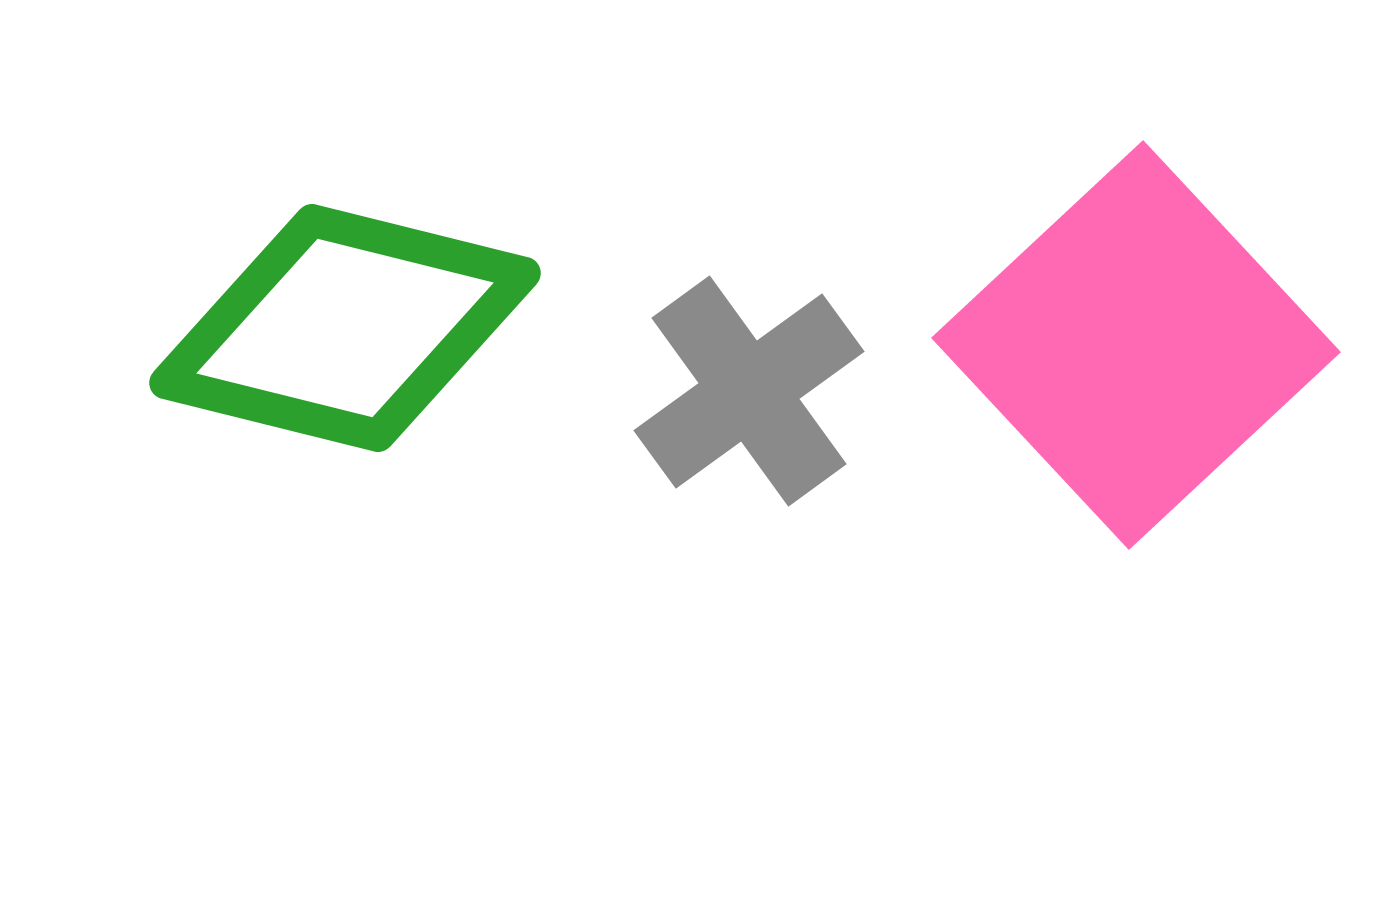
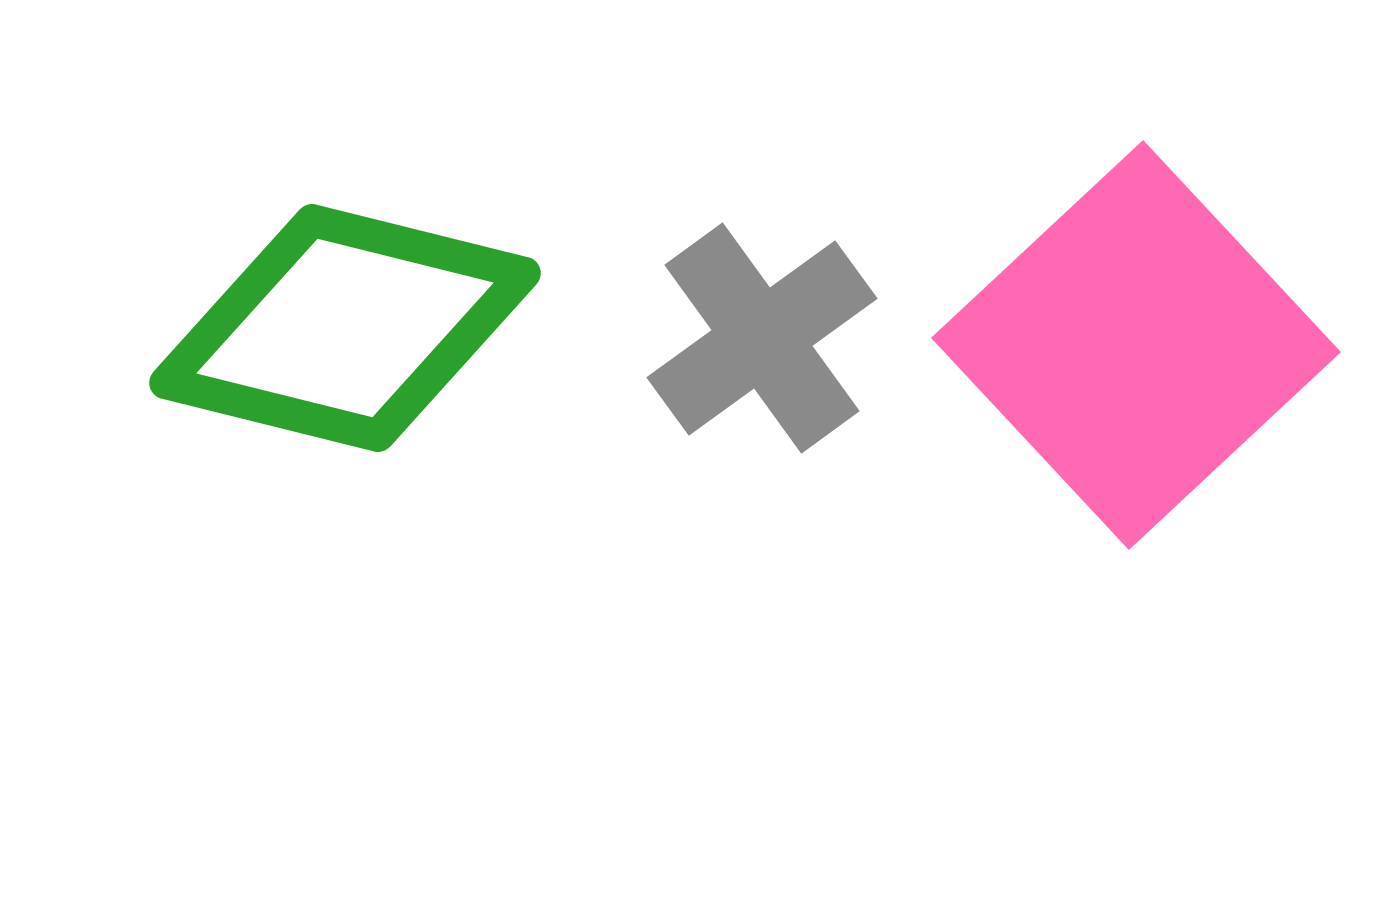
gray cross: moved 13 px right, 53 px up
